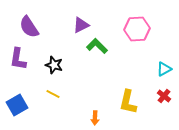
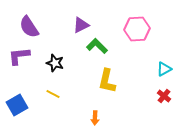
purple L-shape: moved 1 px right, 3 px up; rotated 75 degrees clockwise
black star: moved 1 px right, 2 px up
yellow L-shape: moved 21 px left, 21 px up
